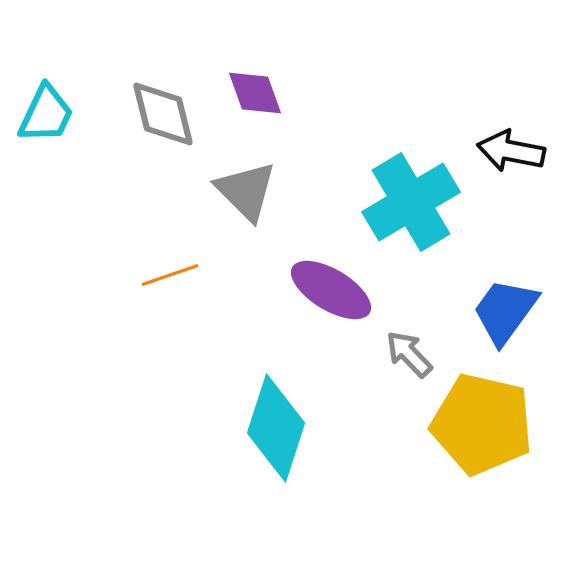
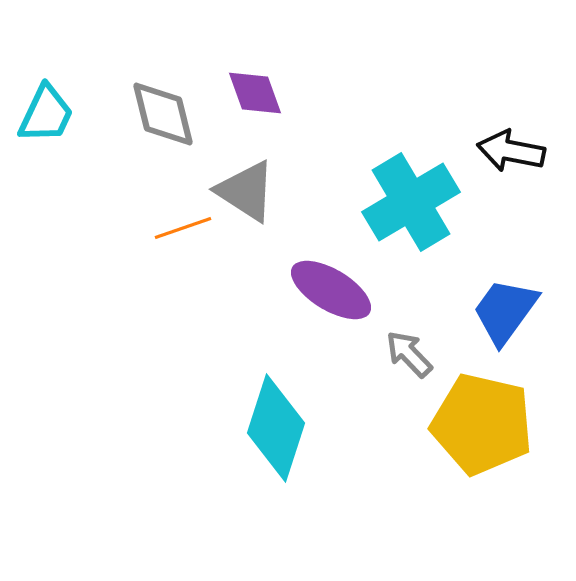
gray triangle: rotated 12 degrees counterclockwise
orange line: moved 13 px right, 47 px up
